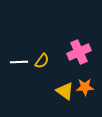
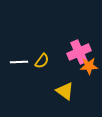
orange star: moved 4 px right, 21 px up
